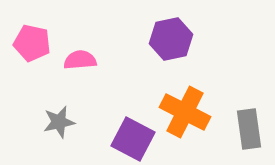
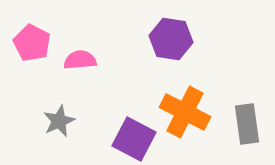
purple hexagon: rotated 21 degrees clockwise
pink pentagon: rotated 15 degrees clockwise
gray star: moved 1 px up; rotated 12 degrees counterclockwise
gray rectangle: moved 2 px left, 5 px up
purple square: moved 1 px right
